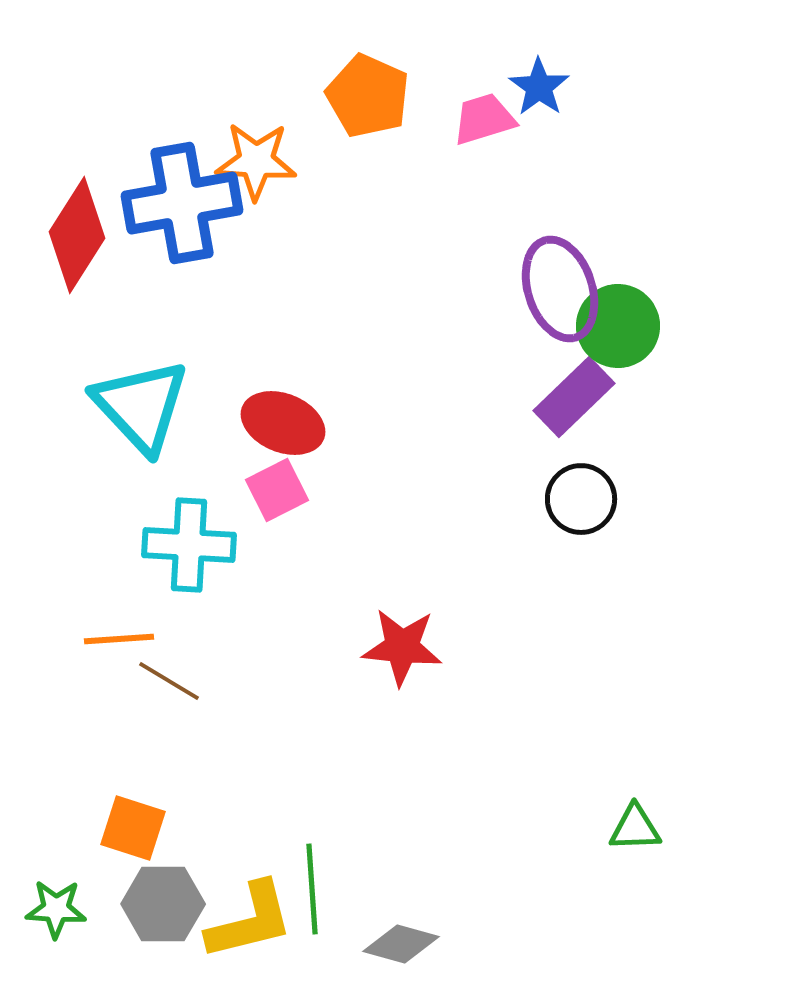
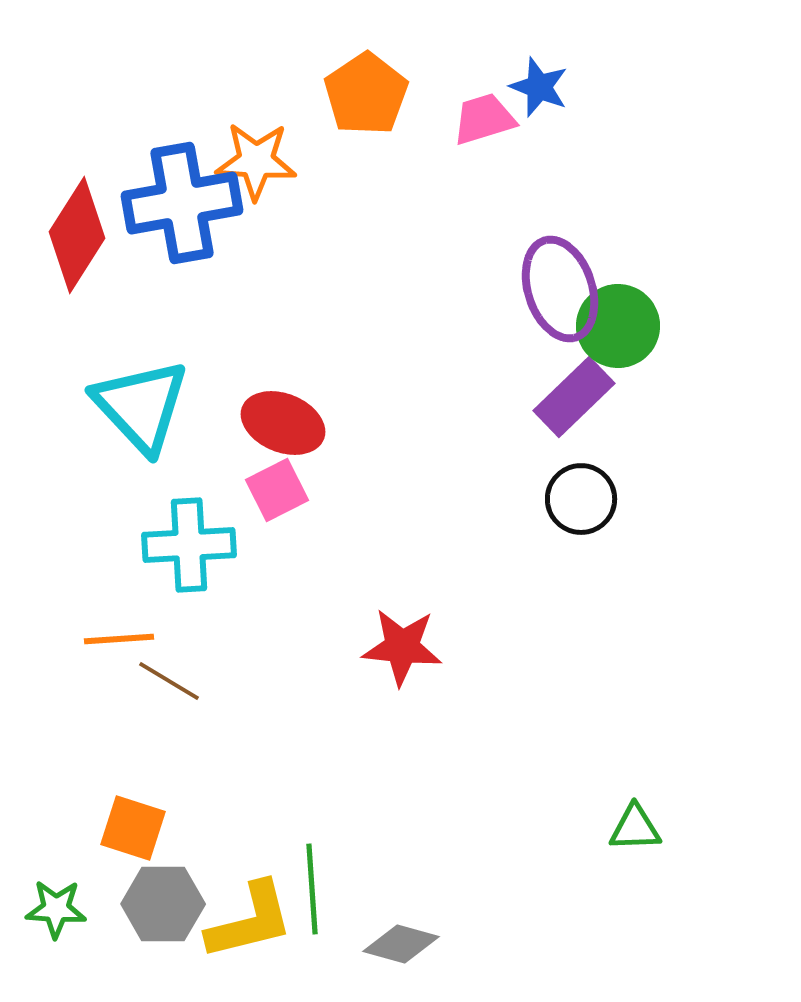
blue star: rotated 14 degrees counterclockwise
orange pentagon: moved 2 px left, 2 px up; rotated 14 degrees clockwise
cyan cross: rotated 6 degrees counterclockwise
